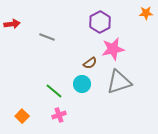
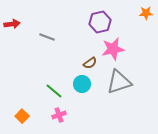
purple hexagon: rotated 15 degrees clockwise
